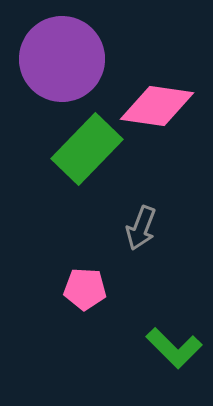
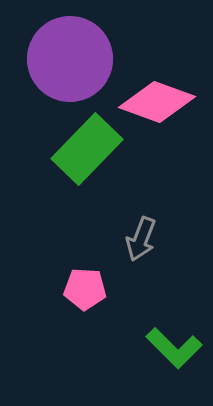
purple circle: moved 8 px right
pink diamond: moved 4 px up; rotated 12 degrees clockwise
gray arrow: moved 11 px down
